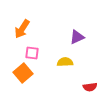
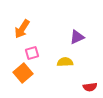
pink square: rotated 24 degrees counterclockwise
